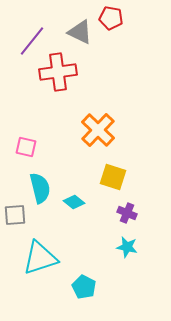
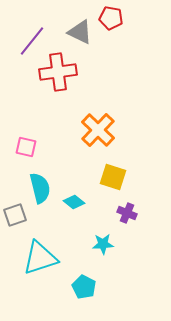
gray square: rotated 15 degrees counterclockwise
cyan star: moved 24 px left, 3 px up; rotated 15 degrees counterclockwise
